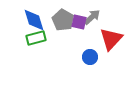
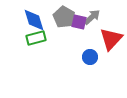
gray pentagon: moved 1 px right, 3 px up
